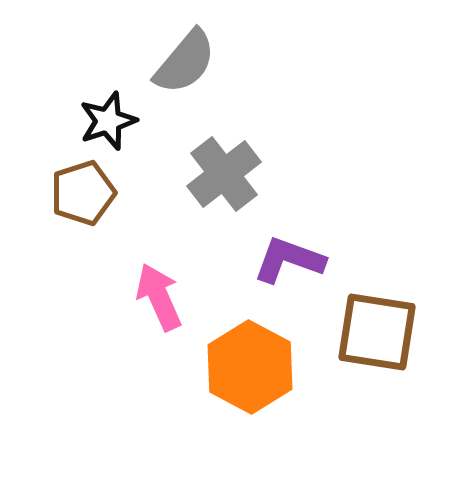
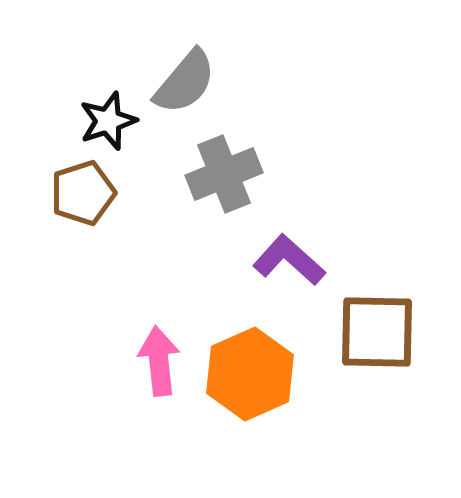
gray semicircle: moved 20 px down
gray cross: rotated 16 degrees clockwise
purple L-shape: rotated 22 degrees clockwise
pink arrow: moved 64 px down; rotated 18 degrees clockwise
brown square: rotated 8 degrees counterclockwise
orange hexagon: moved 7 px down; rotated 8 degrees clockwise
